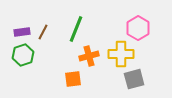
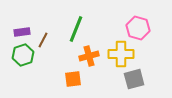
pink hexagon: rotated 15 degrees counterclockwise
brown line: moved 8 px down
